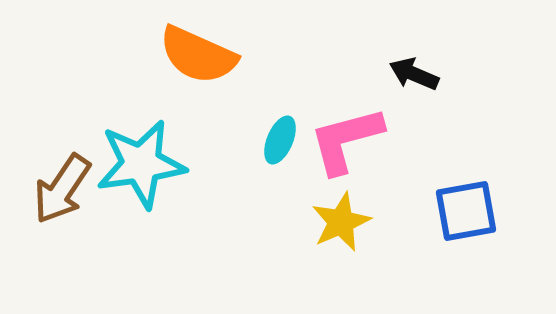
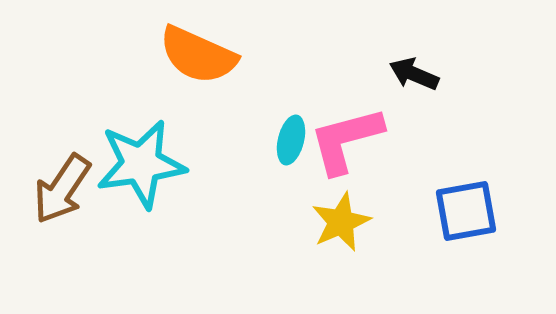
cyan ellipse: moved 11 px right; rotated 9 degrees counterclockwise
